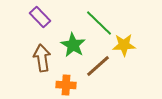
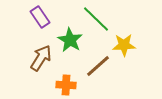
purple rectangle: rotated 10 degrees clockwise
green line: moved 3 px left, 4 px up
green star: moved 3 px left, 5 px up
brown arrow: moved 1 px left; rotated 40 degrees clockwise
